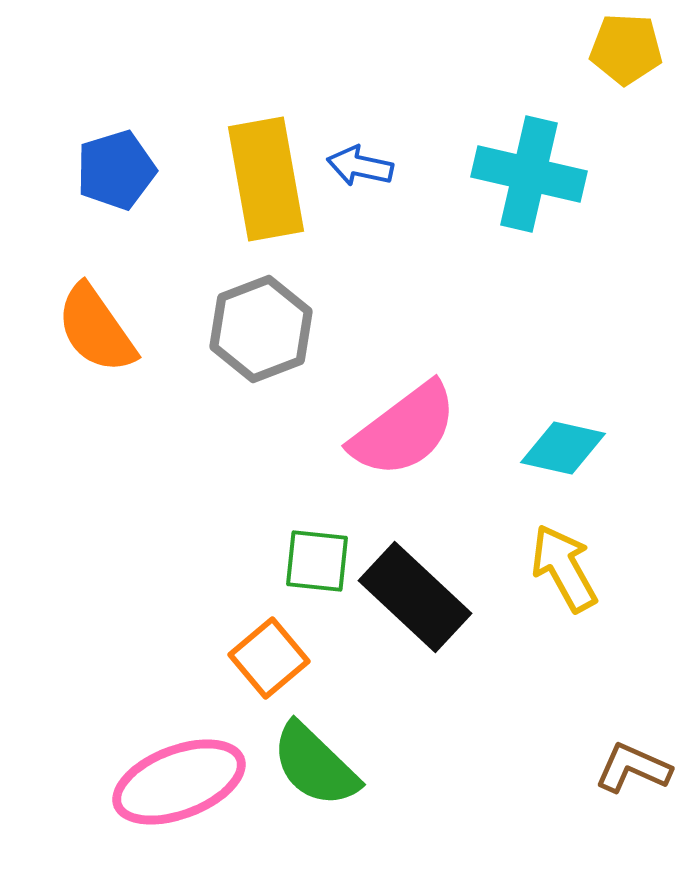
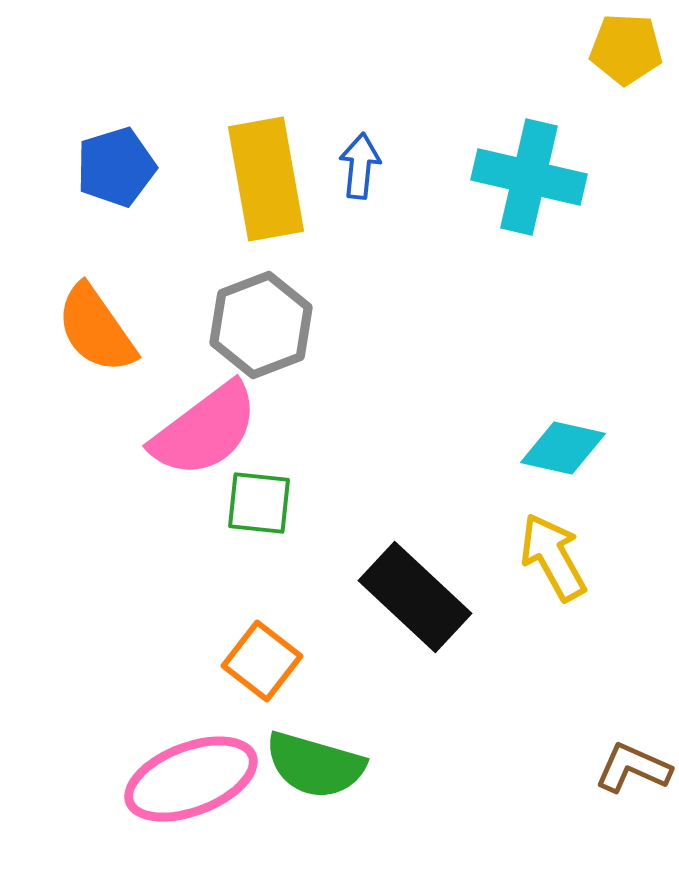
blue arrow: rotated 84 degrees clockwise
blue pentagon: moved 3 px up
cyan cross: moved 3 px down
gray hexagon: moved 4 px up
pink semicircle: moved 199 px left
green square: moved 58 px left, 58 px up
yellow arrow: moved 11 px left, 11 px up
orange square: moved 7 px left, 3 px down; rotated 12 degrees counterclockwise
green semicircle: rotated 28 degrees counterclockwise
pink ellipse: moved 12 px right, 3 px up
